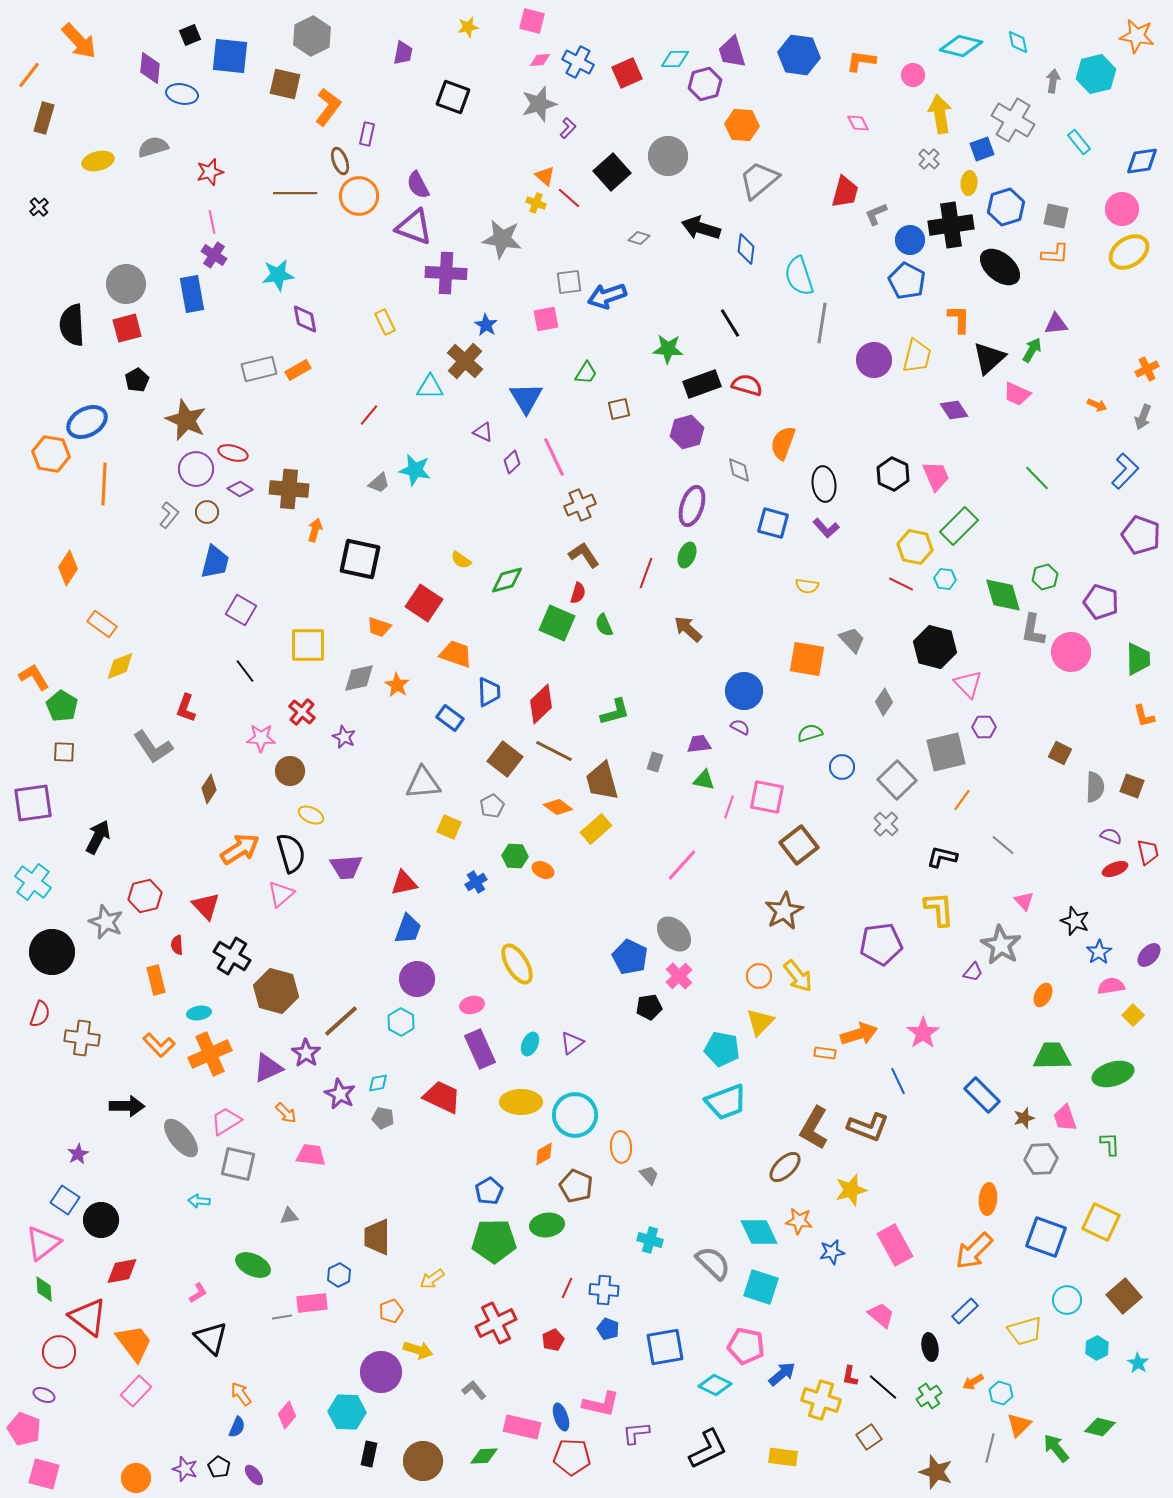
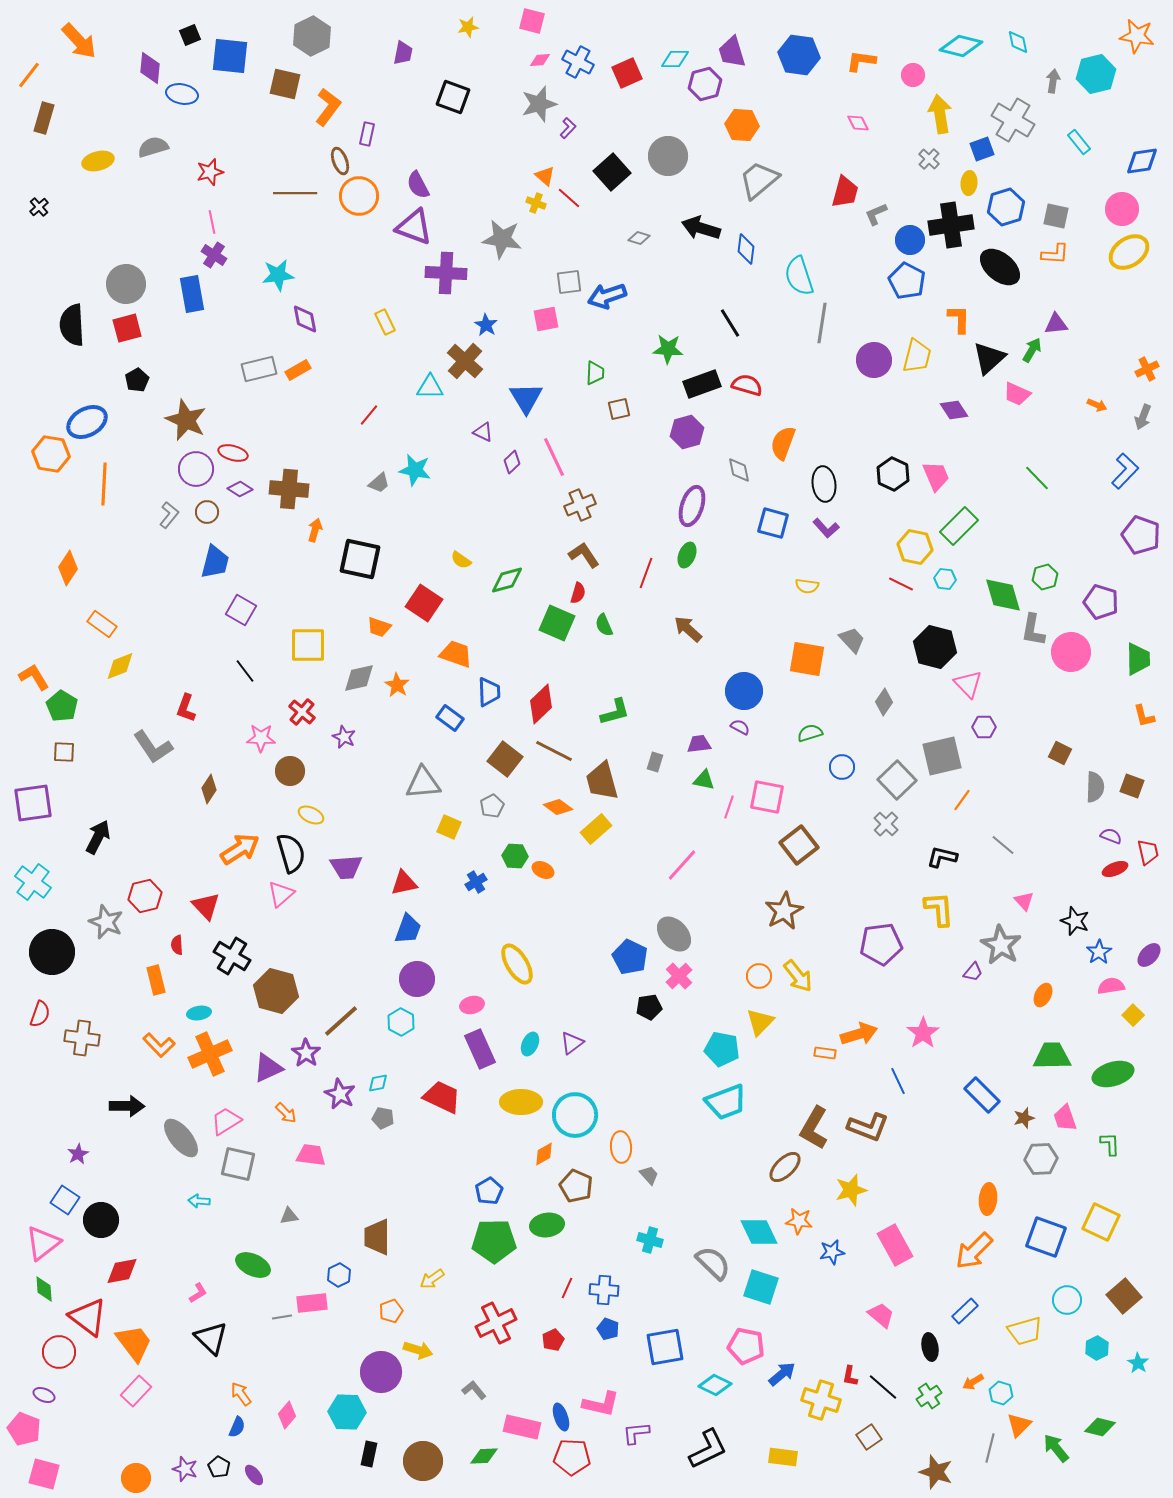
green trapezoid at (586, 373): moved 9 px right; rotated 30 degrees counterclockwise
gray square at (946, 752): moved 4 px left, 4 px down
